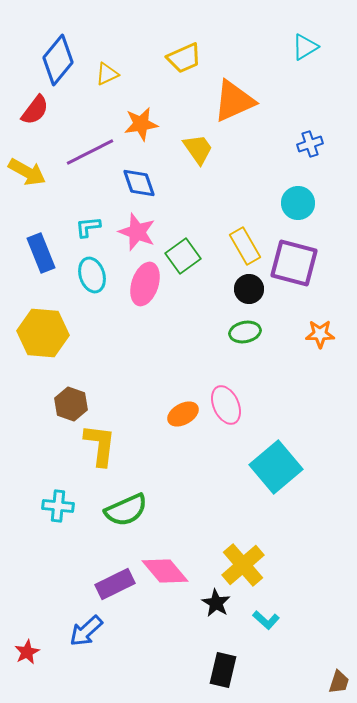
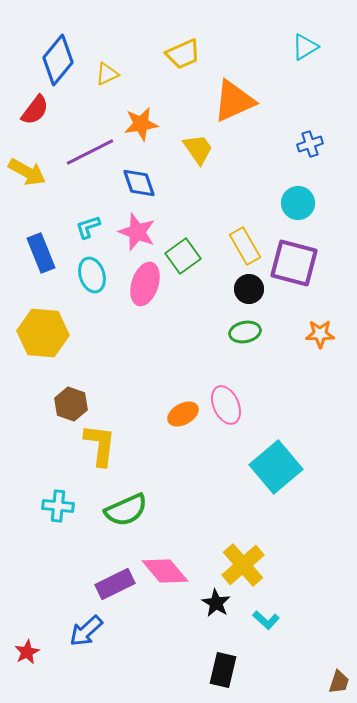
yellow trapezoid at (184, 58): moved 1 px left, 4 px up
cyan L-shape at (88, 227): rotated 12 degrees counterclockwise
